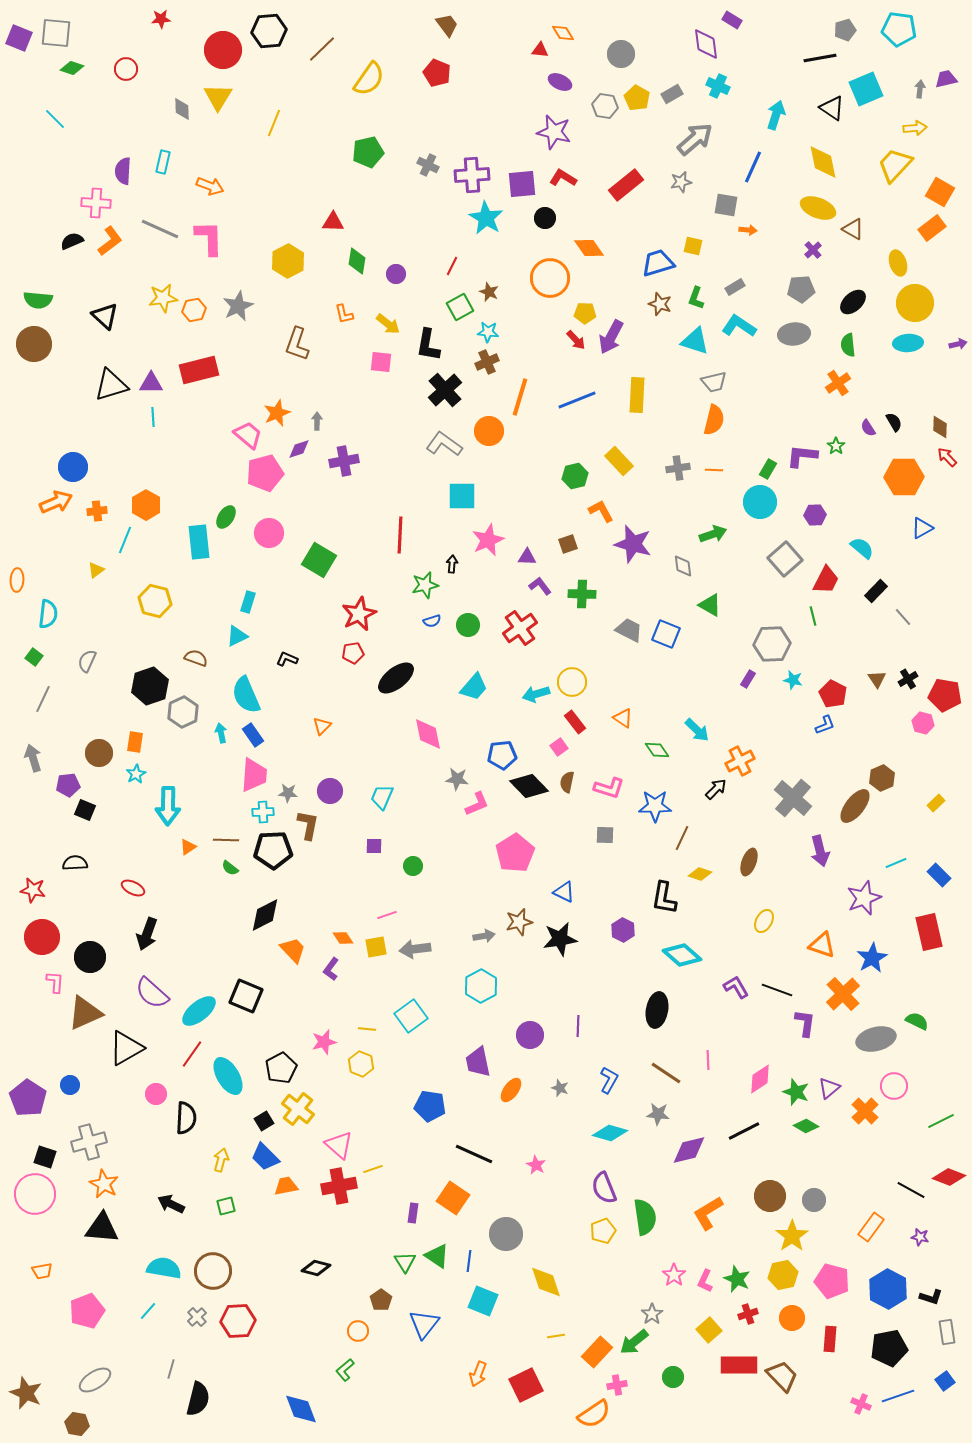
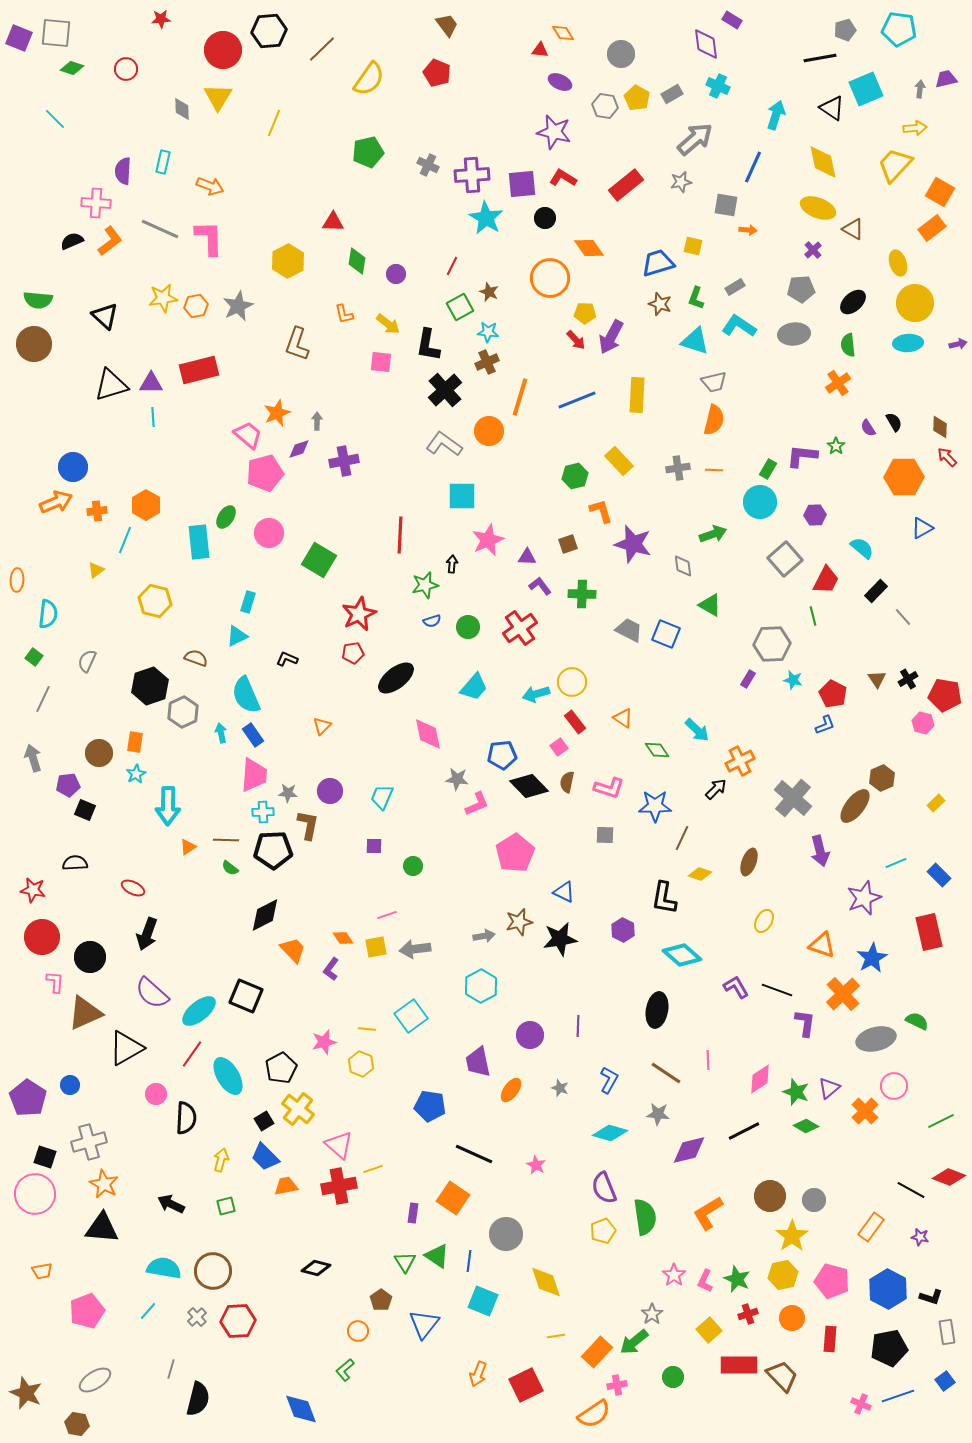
orange hexagon at (194, 310): moved 2 px right, 4 px up
orange L-shape at (601, 511): rotated 12 degrees clockwise
green circle at (468, 625): moved 2 px down
